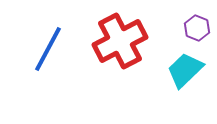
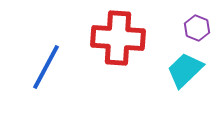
red cross: moved 2 px left, 3 px up; rotated 32 degrees clockwise
blue line: moved 2 px left, 18 px down
